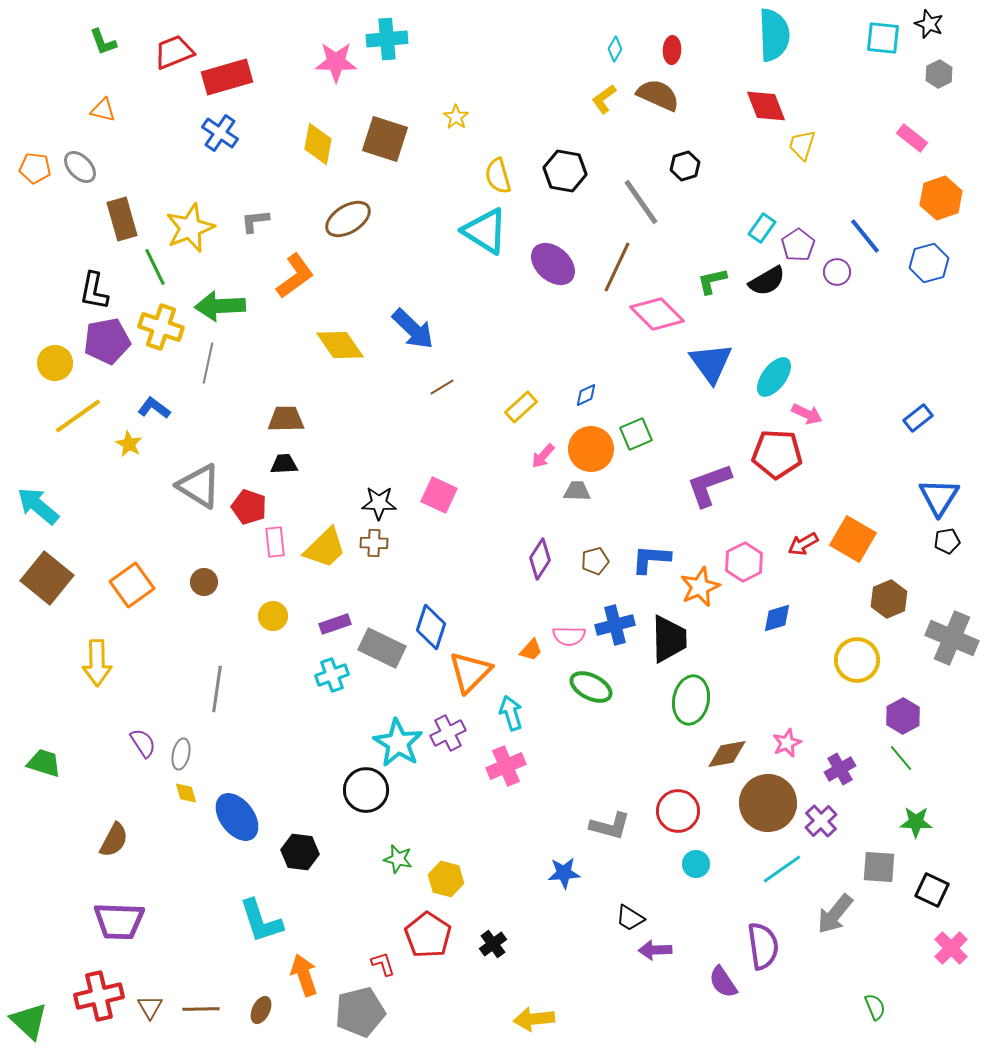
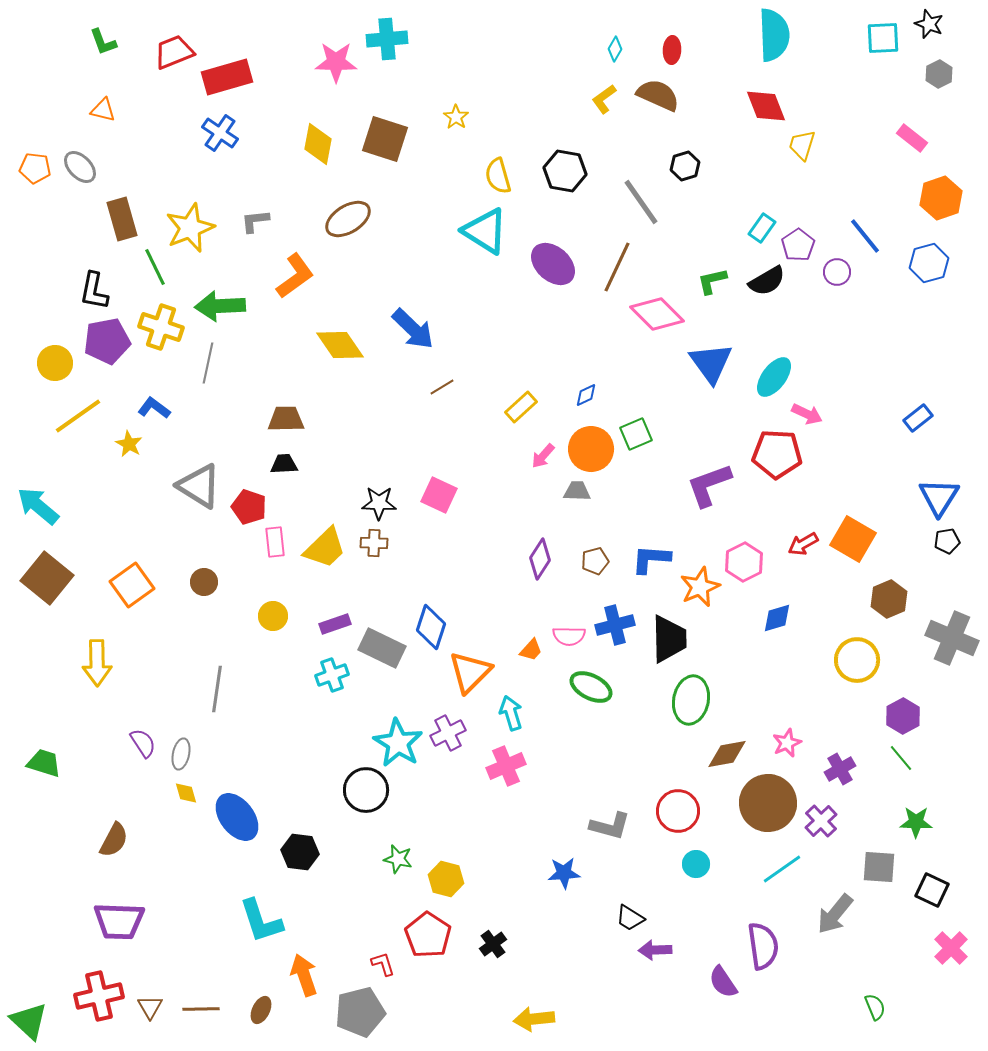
cyan square at (883, 38): rotated 9 degrees counterclockwise
